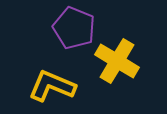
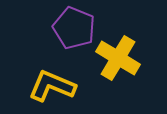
yellow cross: moved 1 px right, 3 px up
